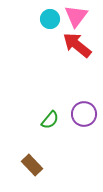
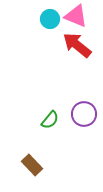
pink triangle: rotated 45 degrees counterclockwise
